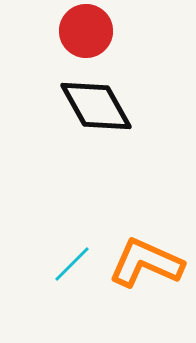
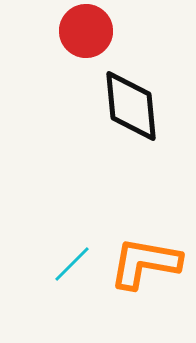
black diamond: moved 35 px right; rotated 24 degrees clockwise
orange L-shape: moved 1 px left; rotated 14 degrees counterclockwise
